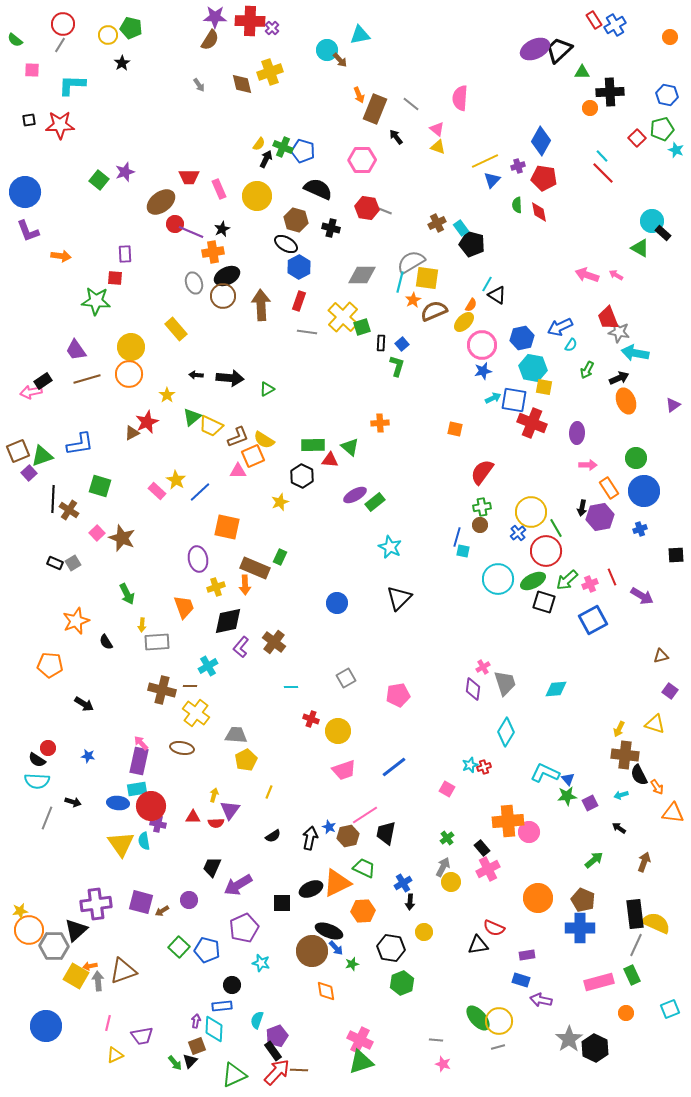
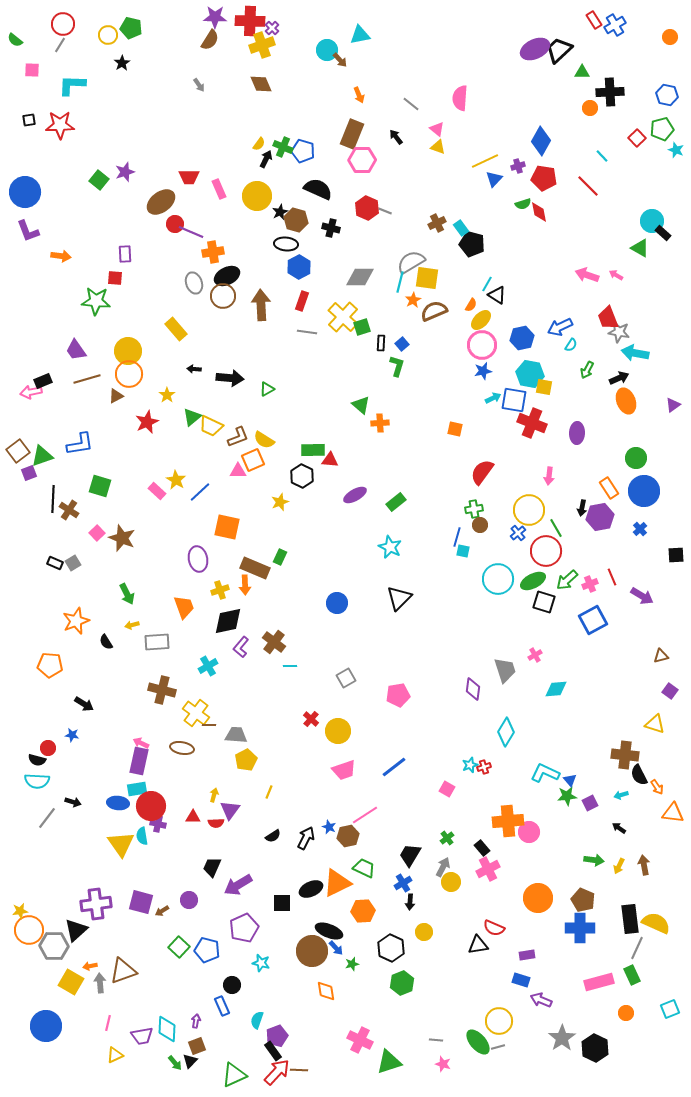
yellow cross at (270, 72): moved 8 px left, 27 px up
brown diamond at (242, 84): moved 19 px right; rotated 10 degrees counterclockwise
brown rectangle at (375, 109): moved 23 px left, 25 px down
red line at (603, 173): moved 15 px left, 13 px down
blue triangle at (492, 180): moved 2 px right, 1 px up
green semicircle at (517, 205): moved 6 px right, 1 px up; rotated 105 degrees counterclockwise
red hexagon at (367, 208): rotated 15 degrees clockwise
black star at (222, 229): moved 58 px right, 17 px up
black ellipse at (286, 244): rotated 25 degrees counterclockwise
gray diamond at (362, 275): moved 2 px left, 2 px down
red rectangle at (299, 301): moved 3 px right
yellow ellipse at (464, 322): moved 17 px right, 2 px up
yellow circle at (131, 347): moved 3 px left, 4 px down
cyan hexagon at (533, 368): moved 3 px left, 6 px down
black arrow at (196, 375): moved 2 px left, 6 px up
black rectangle at (43, 381): rotated 12 degrees clockwise
brown triangle at (132, 433): moved 16 px left, 37 px up
green rectangle at (313, 445): moved 5 px down
green triangle at (350, 447): moved 11 px right, 42 px up
brown square at (18, 451): rotated 15 degrees counterclockwise
orange square at (253, 456): moved 4 px down
pink arrow at (588, 465): moved 39 px left, 11 px down; rotated 96 degrees clockwise
purple square at (29, 473): rotated 21 degrees clockwise
green rectangle at (375, 502): moved 21 px right
green cross at (482, 507): moved 8 px left, 2 px down
yellow circle at (531, 512): moved 2 px left, 2 px up
blue cross at (640, 529): rotated 24 degrees counterclockwise
yellow cross at (216, 587): moved 4 px right, 3 px down
yellow arrow at (142, 625): moved 10 px left; rotated 72 degrees clockwise
pink cross at (483, 667): moved 52 px right, 12 px up
gray trapezoid at (505, 683): moved 13 px up
brown line at (190, 686): moved 19 px right, 39 px down
cyan line at (291, 687): moved 1 px left, 21 px up
red cross at (311, 719): rotated 21 degrees clockwise
yellow arrow at (619, 729): moved 137 px down
pink arrow at (141, 743): rotated 21 degrees counterclockwise
blue star at (88, 756): moved 16 px left, 21 px up
black semicircle at (37, 760): rotated 18 degrees counterclockwise
blue triangle at (568, 779): moved 2 px right, 1 px down
gray line at (47, 818): rotated 15 degrees clockwise
black trapezoid at (386, 833): moved 24 px right, 22 px down; rotated 20 degrees clockwise
black arrow at (310, 838): moved 4 px left; rotated 15 degrees clockwise
cyan semicircle at (144, 841): moved 2 px left, 5 px up
green arrow at (594, 860): rotated 48 degrees clockwise
brown arrow at (644, 862): moved 3 px down; rotated 30 degrees counterclockwise
black rectangle at (635, 914): moved 5 px left, 5 px down
gray line at (636, 945): moved 1 px right, 3 px down
black hexagon at (391, 948): rotated 16 degrees clockwise
yellow square at (76, 976): moved 5 px left, 6 px down
gray arrow at (98, 981): moved 2 px right, 2 px down
purple arrow at (541, 1000): rotated 10 degrees clockwise
blue rectangle at (222, 1006): rotated 72 degrees clockwise
green ellipse at (478, 1018): moved 24 px down
cyan diamond at (214, 1029): moved 47 px left
gray star at (569, 1039): moved 7 px left, 1 px up
green triangle at (361, 1062): moved 28 px right
